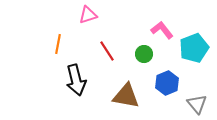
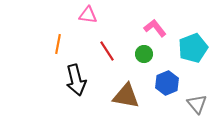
pink triangle: rotated 24 degrees clockwise
pink L-shape: moved 7 px left, 2 px up
cyan pentagon: moved 1 px left
